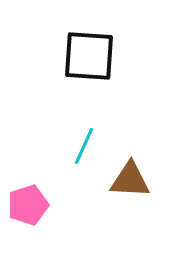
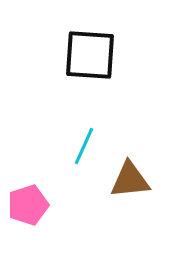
black square: moved 1 px right, 1 px up
brown triangle: rotated 9 degrees counterclockwise
